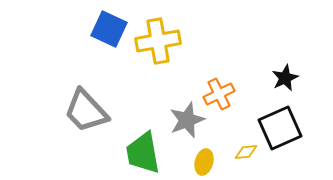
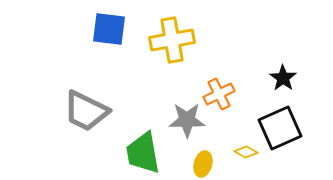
blue square: rotated 18 degrees counterclockwise
yellow cross: moved 14 px right, 1 px up
black star: moved 2 px left; rotated 12 degrees counterclockwise
gray trapezoid: rotated 21 degrees counterclockwise
gray star: rotated 21 degrees clockwise
yellow diamond: rotated 35 degrees clockwise
yellow ellipse: moved 1 px left, 2 px down
